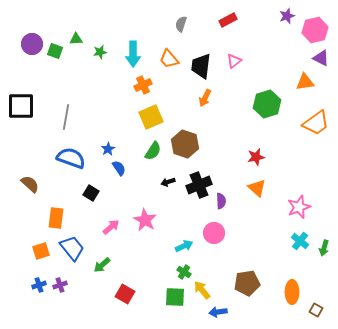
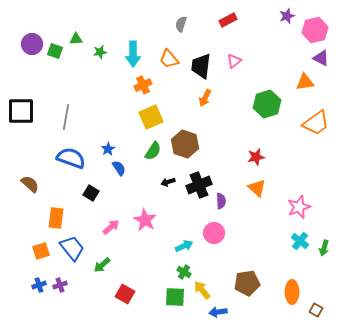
black square at (21, 106): moved 5 px down
